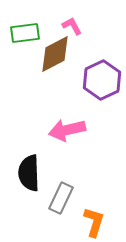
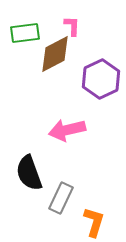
pink L-shape: rotated 30 degrees clockwise
purple hexagon: moved 1 px left, 1 px up
black semicircle: rotated 18 degrees counterclockwise
